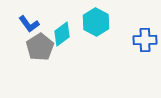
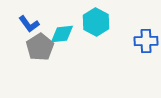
cyan diamond: rotated 30 degrees clockwise
blue cross: moved 1 px right, 1 px down
